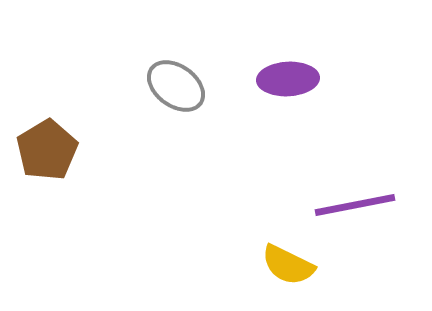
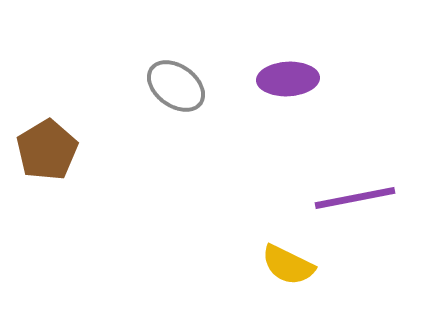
purple line: moved 7 px up
